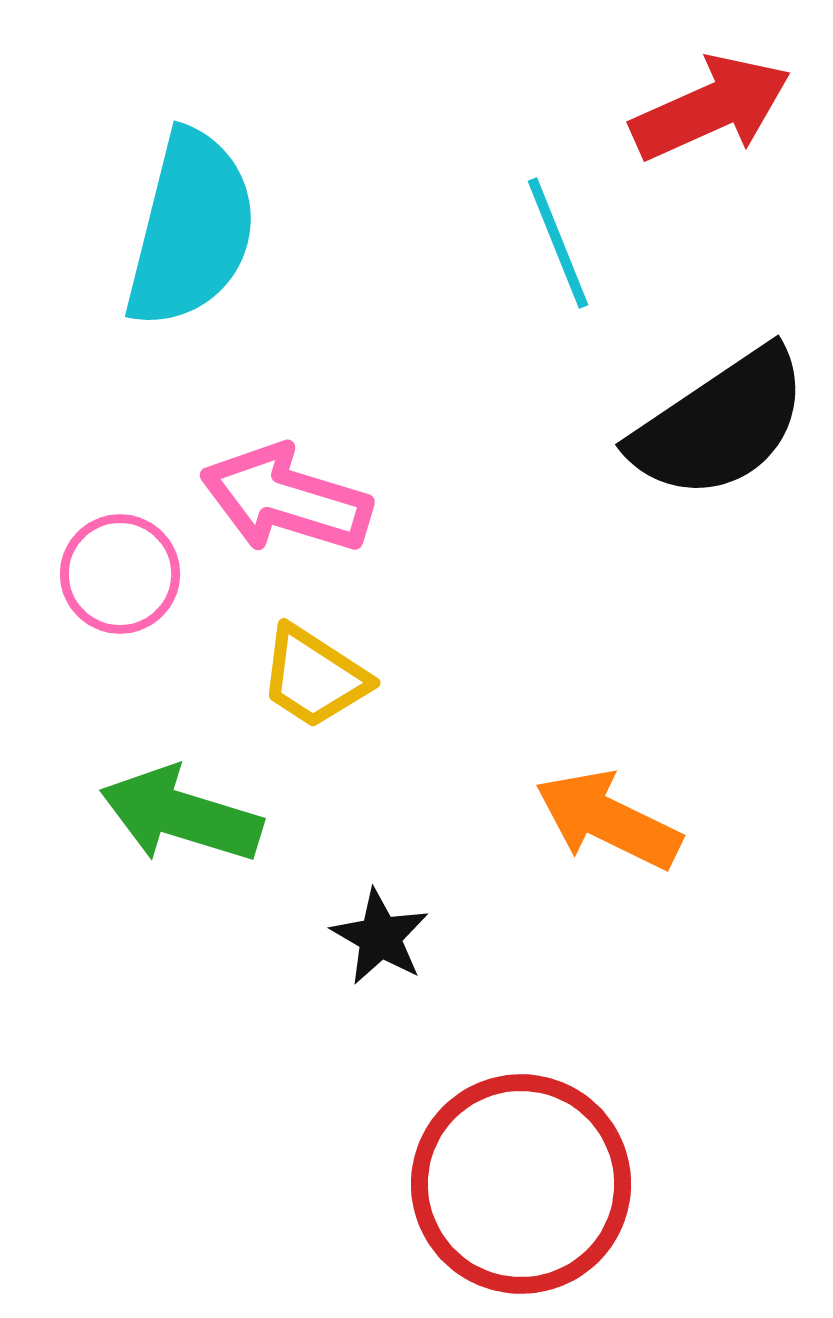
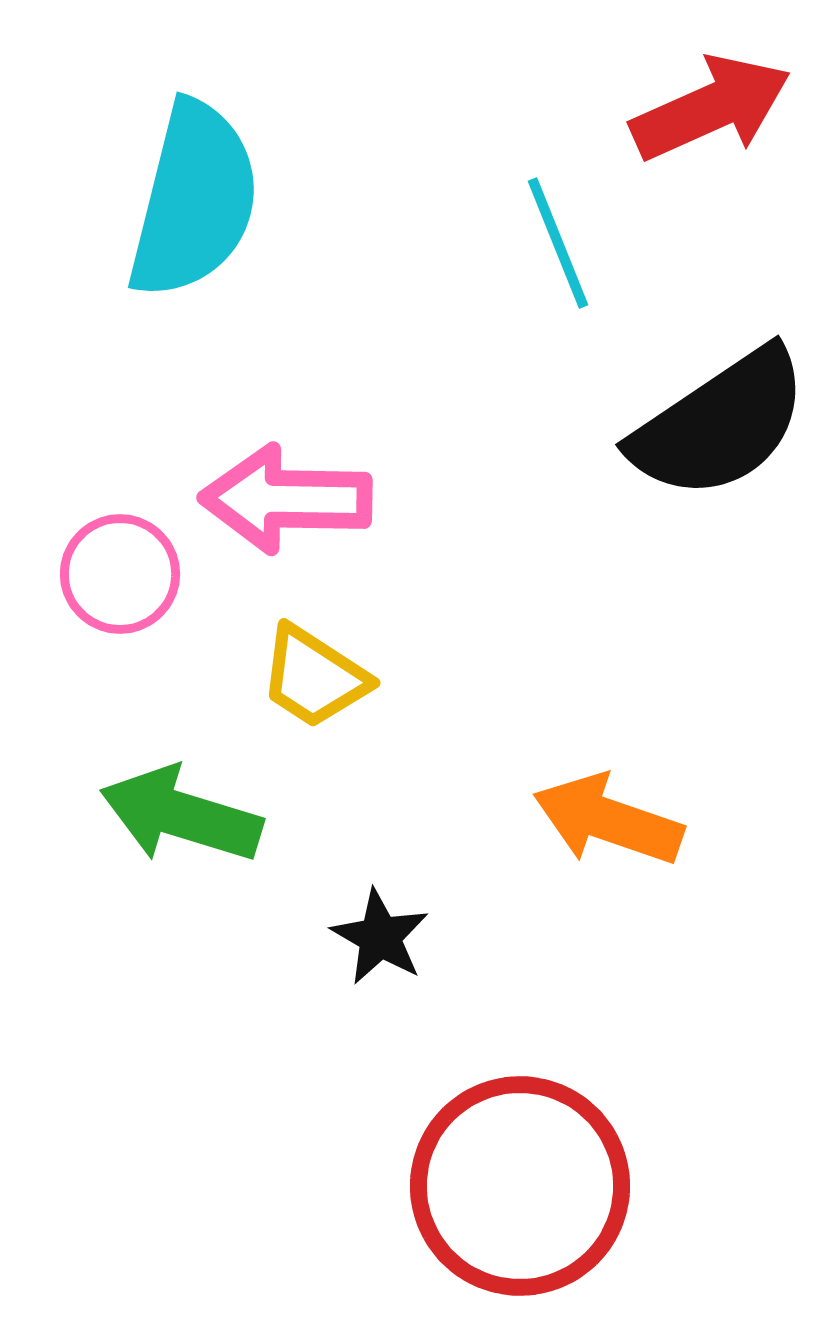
cyan semicircle: moved 3 px right, 29 px up
pink arrow: rotated 16 degrees counterclockwise
orange arrow: rotated 7 degrees counterclockwise
red circle: moved 1 px left, 2 px down
